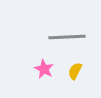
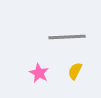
pink star: moved 5 px left, 4 px down
